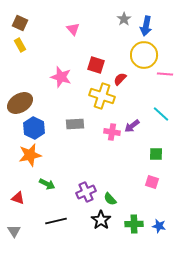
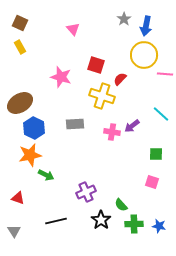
yellow rectangle: moved 2 px down
green arrow: moved 1 px left, 9 px up
green semicircle: moved 11 px right, 6 px down
